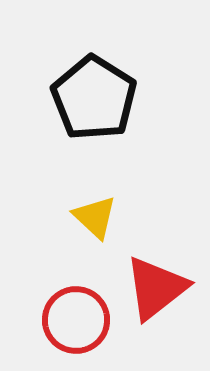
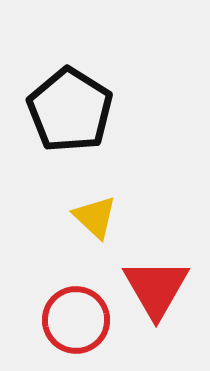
black pentagon: moved 24 px left, 12 px down
red triangle: rotated 22 degrees counterclockwise
